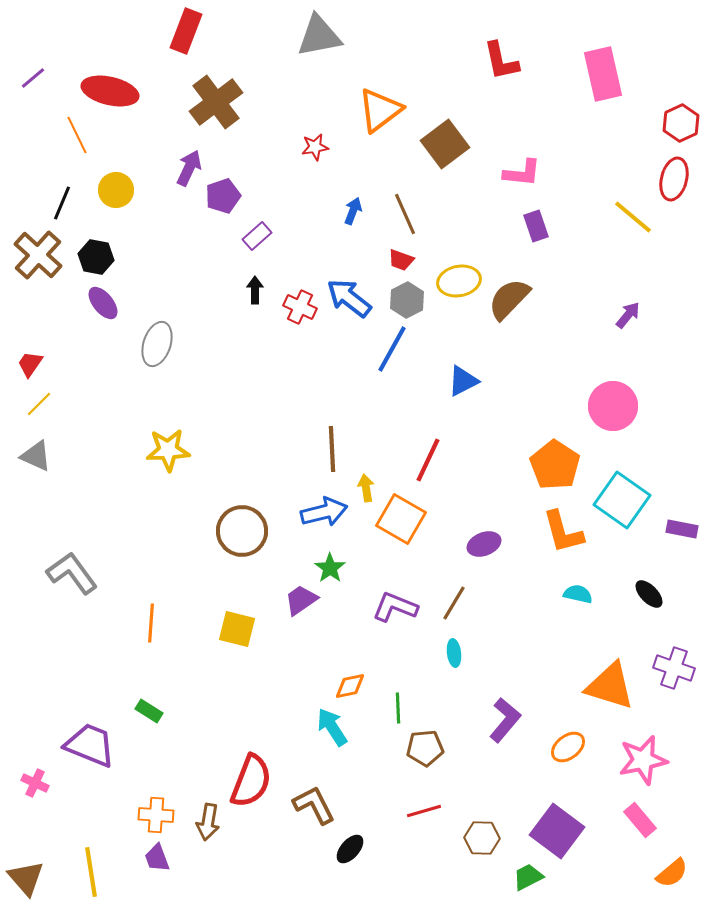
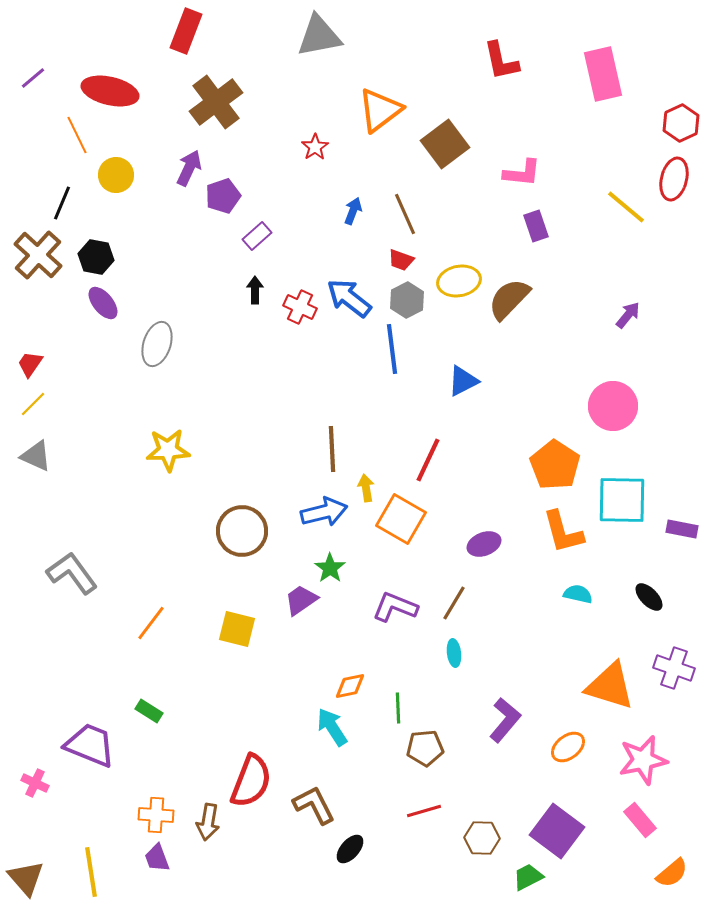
red star at (315, 147): rotated 24 degrees counterclockwise
yellow circle at (116, 190): moved 15 px up
yellow line at (633, 217): moved 7 px left, 10 px up
blue line at (392, 349): rotated 36 degrees counterclockwise
yellow line at (39, 404): moved 6 px left
cyan square at (622, 500): rotated 34 degrees counterclockwise
black ellipse at (649, 594): moved 3 px down
orange line at (151, 623): rotated 33 degrees clockwise
